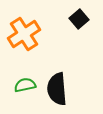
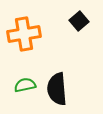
black square: moved 2 px down
orange cross: rotated 24 degrees clockwise
